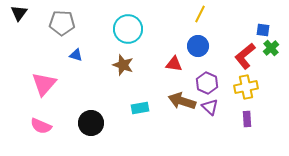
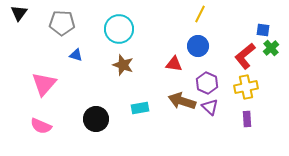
cyan circle: moved 9 px left
black circle: moved 5 px right, 4 px up
